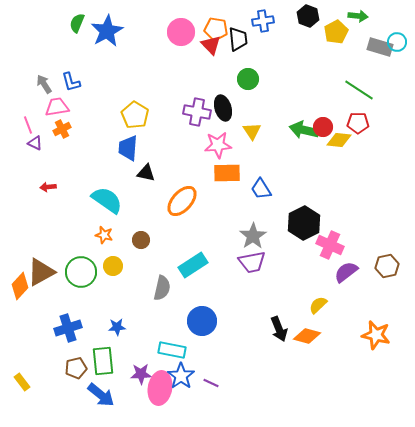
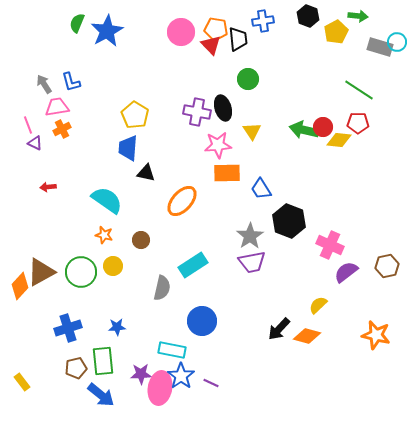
black hexagon at (304, 223): moved 15 px left, 2 px up; rotated 12 degrees counterclockwise
gray star at (253, 236): moved 3 px left
black arrow at (279, 329): rotated 65 degrees clockwise
